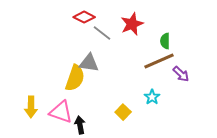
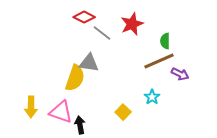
purple arrow: moved 1 px left; rotated 18 degrees counterclockwise
